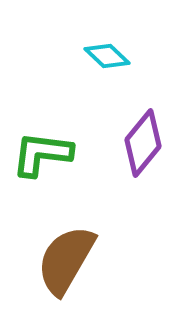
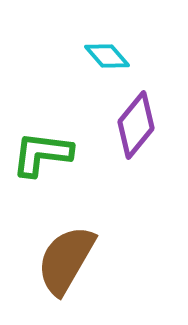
cyan diamond: rotated 6 degrees clockwise
purple diamond: moved 7 px left, 18 px up
